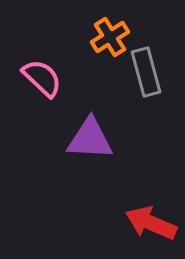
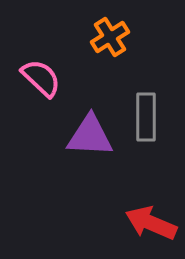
gray rectangle: moved 45 px down; rotated 15 degrees clockwise
pink semicircle: moved 1 px left
purple triangle: moved 3 px up
